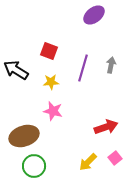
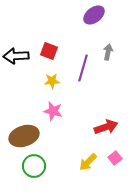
gray arrow: moved 3 px left, 13 px up
black arrow: moved 14 px up; rotated 35 degrees counterclockwise
yellow star: moved 1 px right, 1 px up
